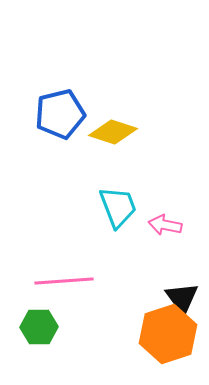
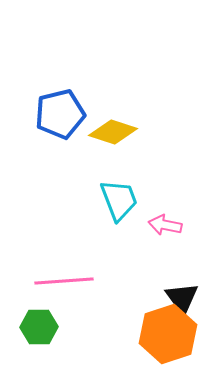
cyan trapezoid: moved 1 px right, 7 px up
